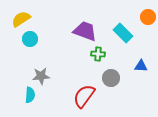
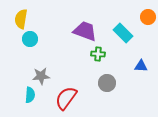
yellow semicircle: rotated 48 degrees counterclockwise
gray circle: moved 4 px left, 5 px down
red semicircle: moved 18 px left, 2 px down
